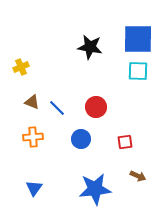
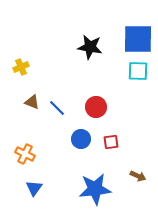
orange cross: moved 8 px left, 17 px down; rotated 30 degrees clockwise
red square: moved 14 px left
